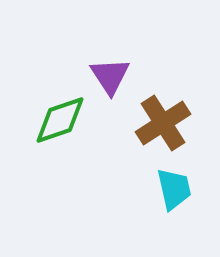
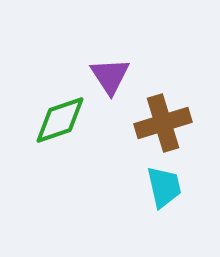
brown cross: rotated 16 degrees clockwise
cyan trapezoid: moved 10 px left, 2 px up
